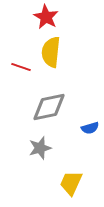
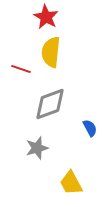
red line: moved 2 px down
gray diamond: moved 1 px right, 3 px up; rotated 9 degrees counterclockwise
blue semicircle: rotated 102 degrees counterclockwise
gray star: moved 3 px left
yellow trapezoid: rotated 52 degrees counterclockwise
